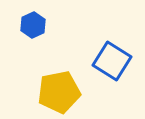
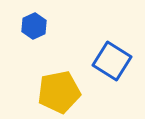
blue hexagon: moved 1 px right, 1 px down
